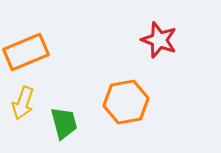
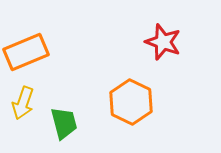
red star: moved 4 px right, 2 px down
orange hexagon: moved 5 px right; rotated 24 degrees counterclockwise
